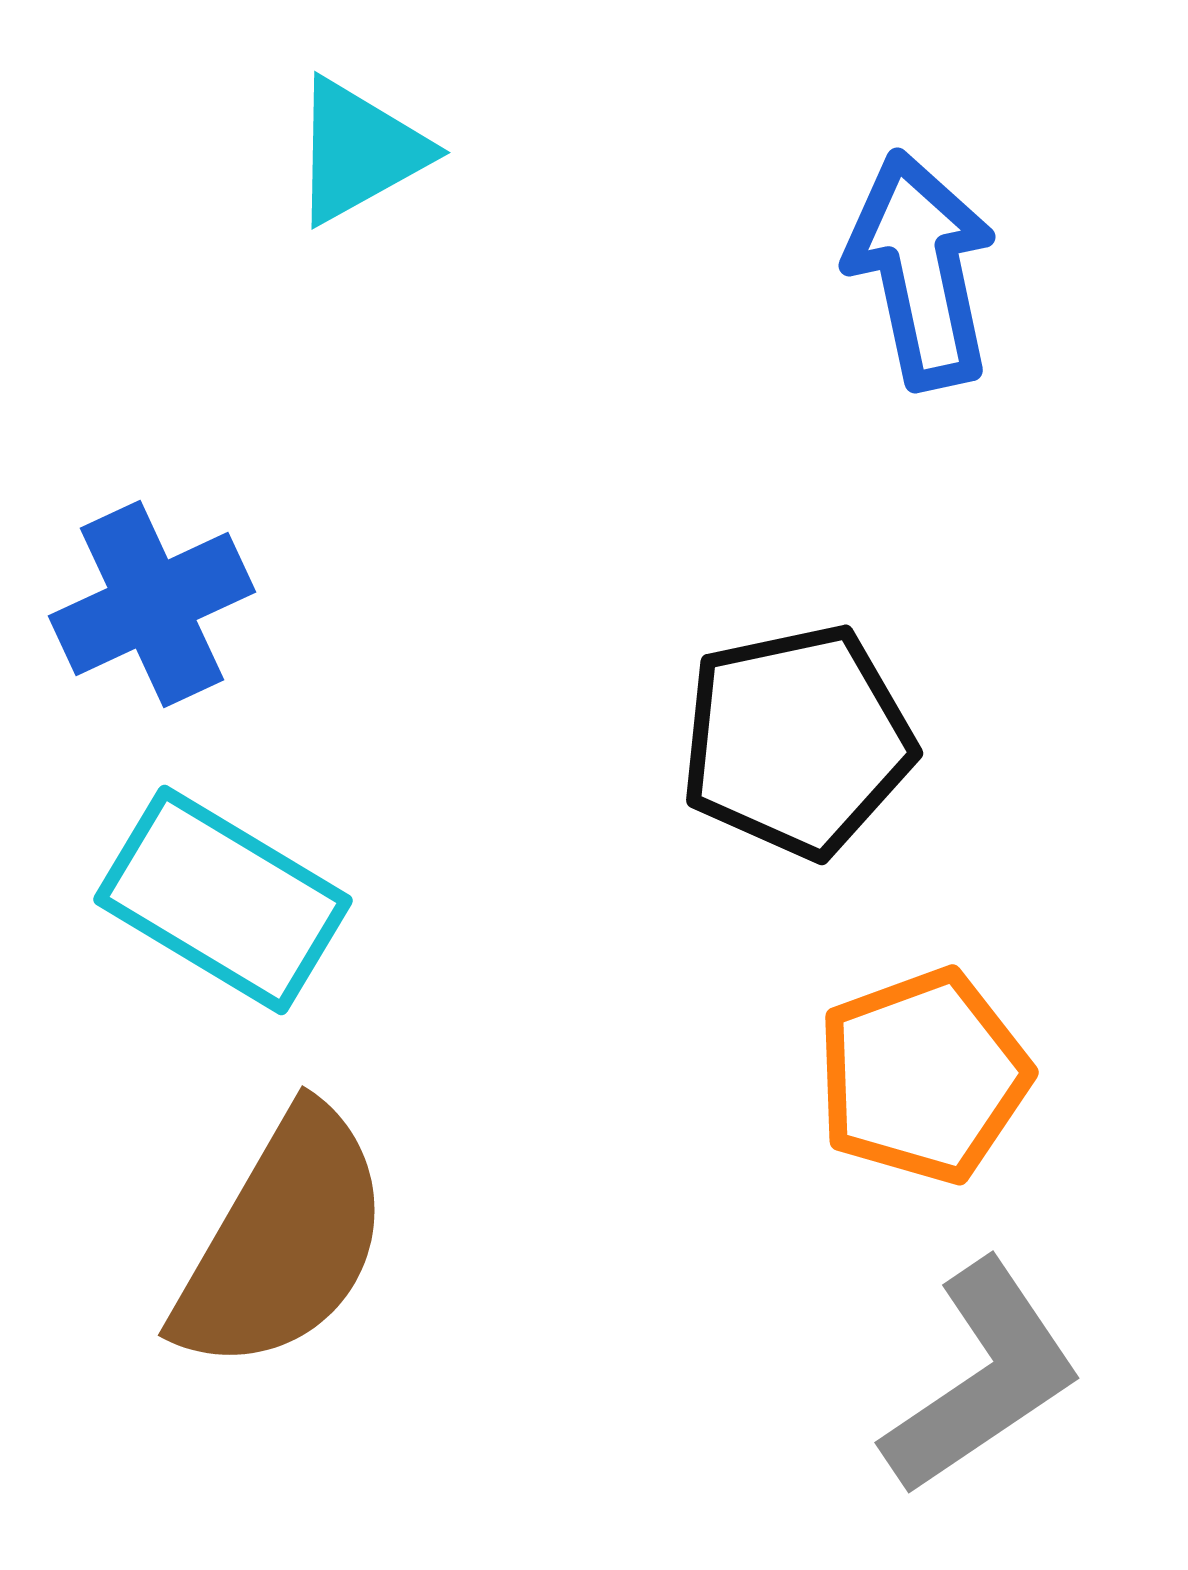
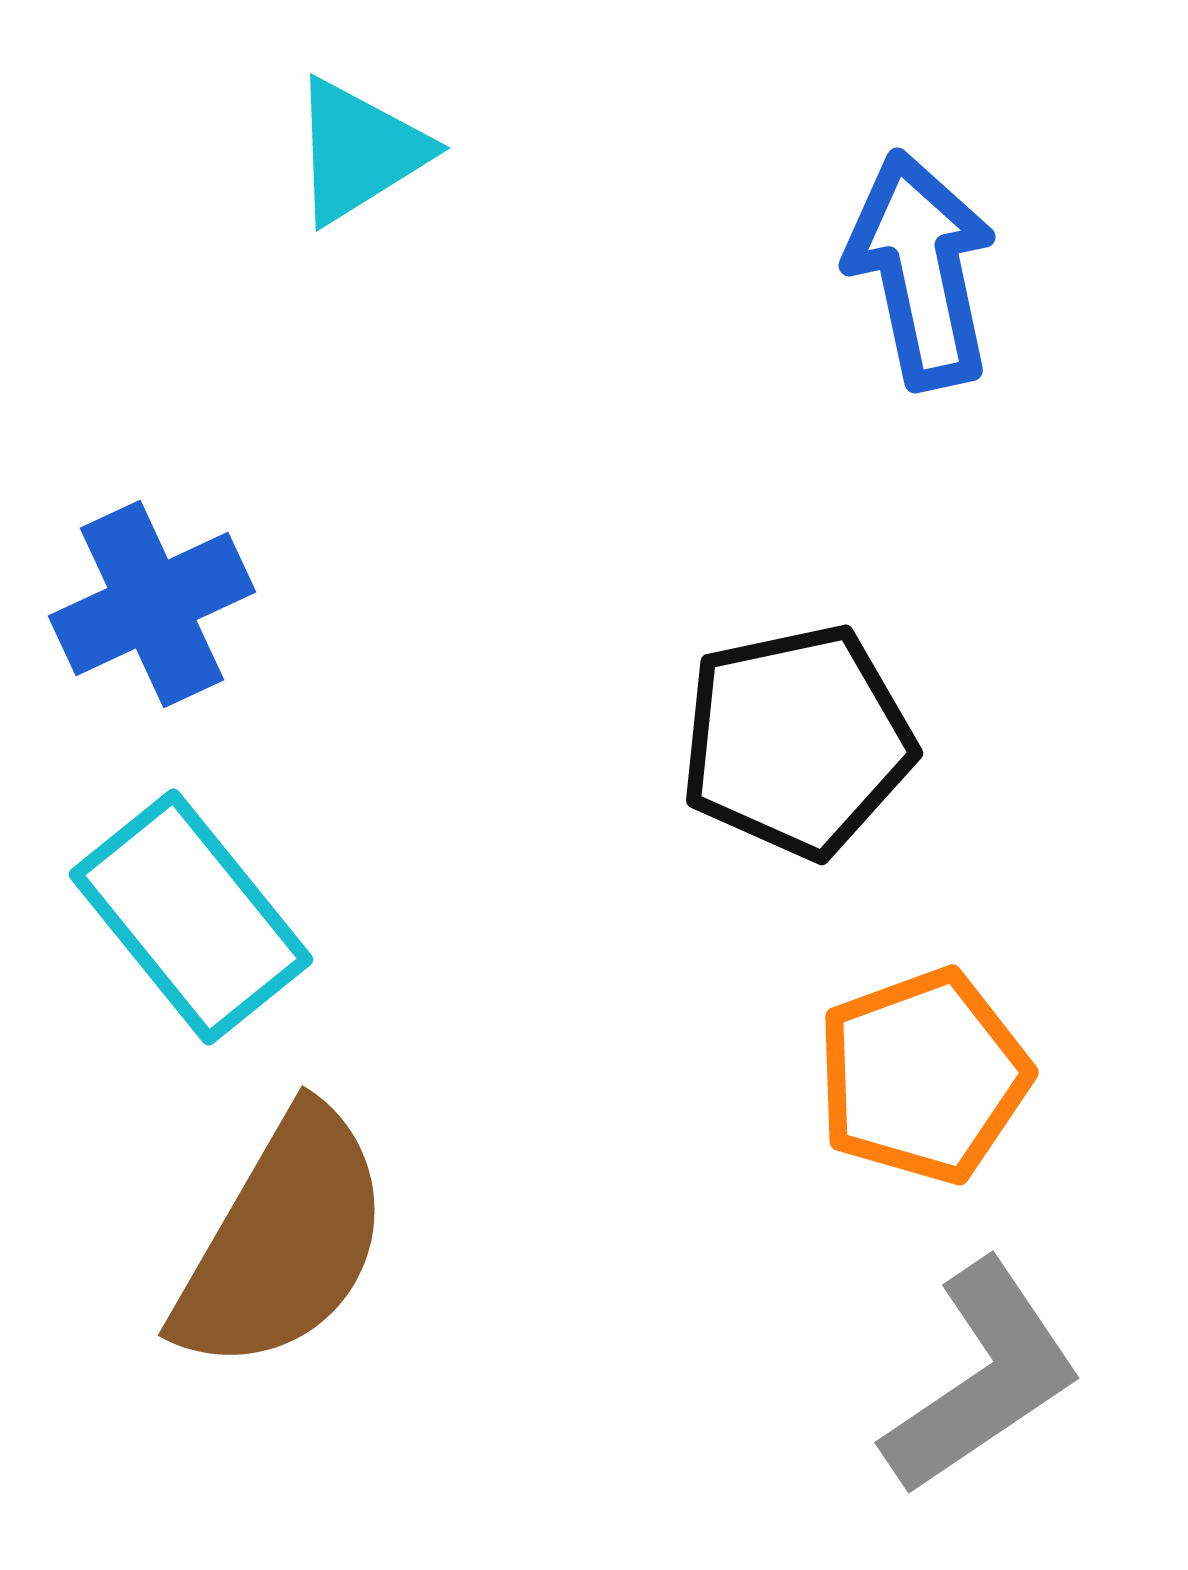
cyan triangle: rotated 3 degrees counterclockwise
cyan rectangle: moved 32 px left, 17 px down; rotated 20 degrees clockwise
